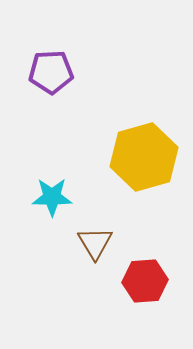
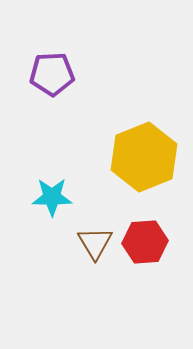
purple pentagon: moved 1 px right, 2 px down
yellow hexagon: rotated 6 degrees counterclockwise
red hexagon: moved 39 px up
